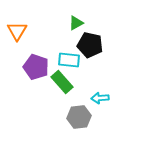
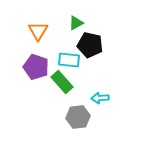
orange triangle: moved 21 px right
gray hexagon: moved 1 px left
